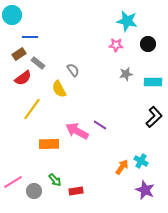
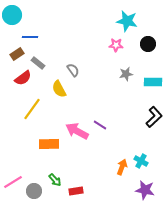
brown rectangle: moved 2 px left
orange arrow: rotated 14 degrees counterclockwise
purple star: rotated 12 degrees counterclockwise
